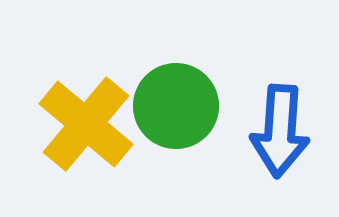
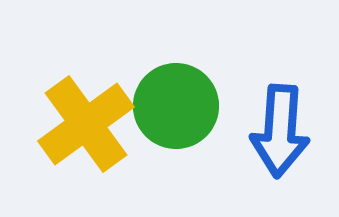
yellow cross: rotated 14 degrees clockwise
